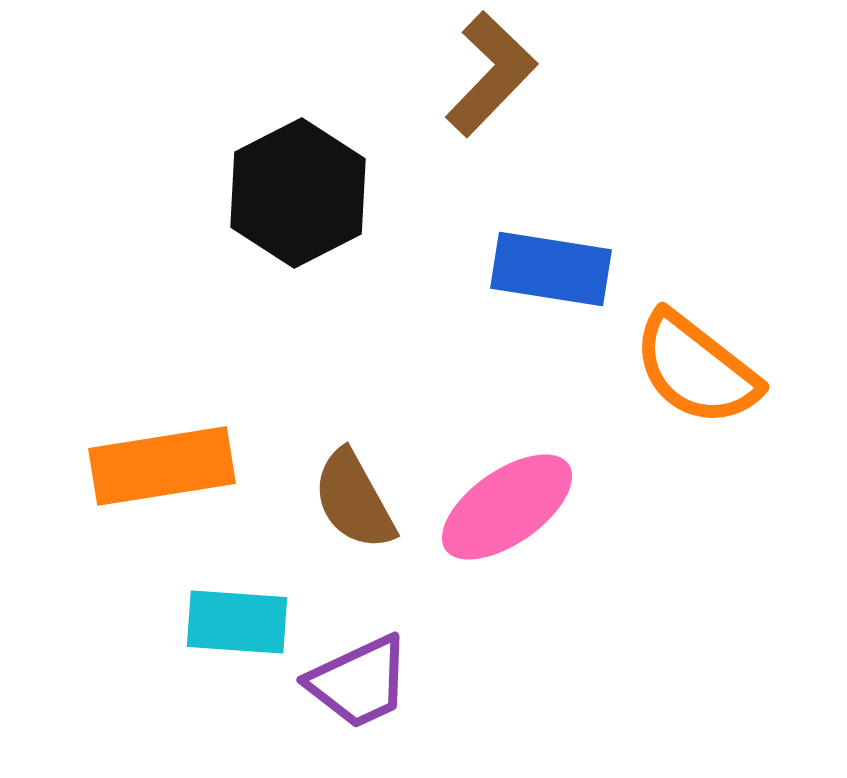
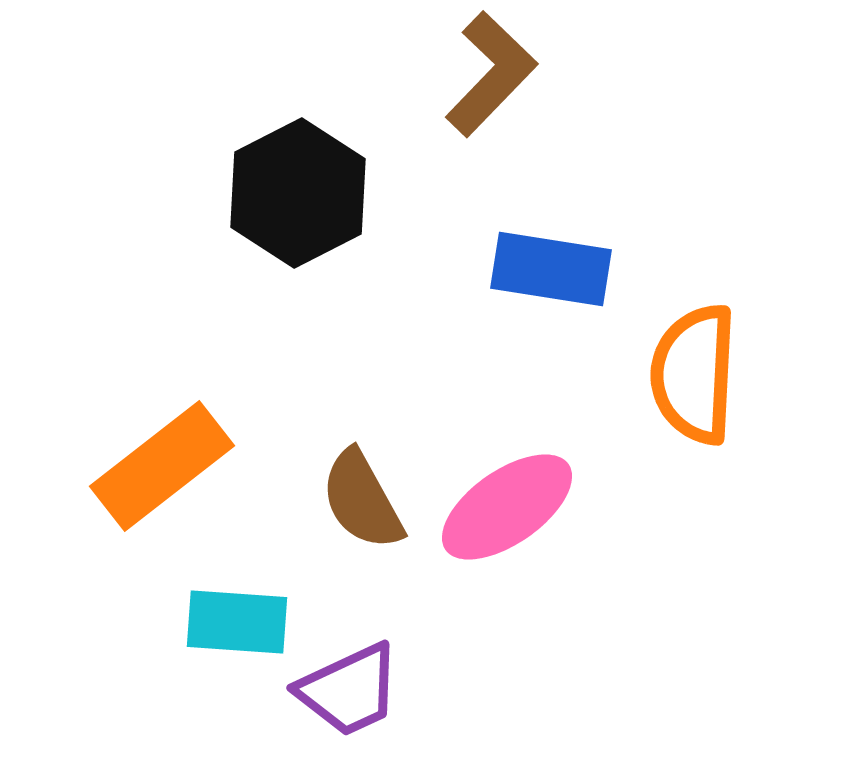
orange semicircle: moved 2 px left, 5 px down; rotated 55 degrees clockwise
orange rectangle: rotated 29 degrees counterclockwise
brown semicircle: moved 8 px right
purple trapezoid: moved 10 px left, 8 px down
